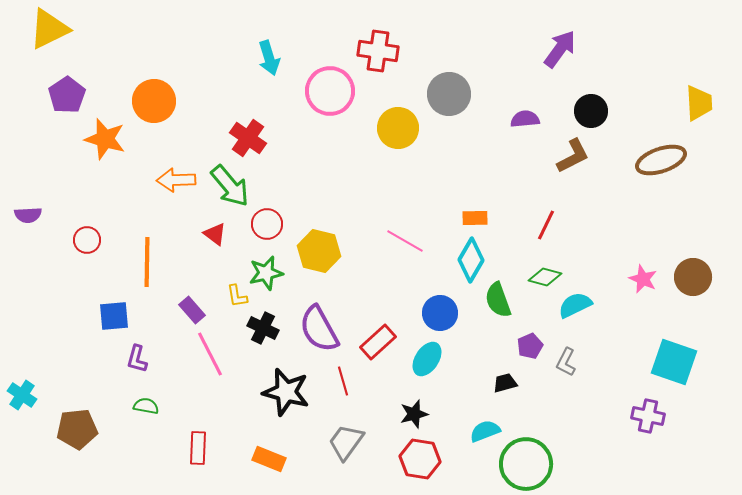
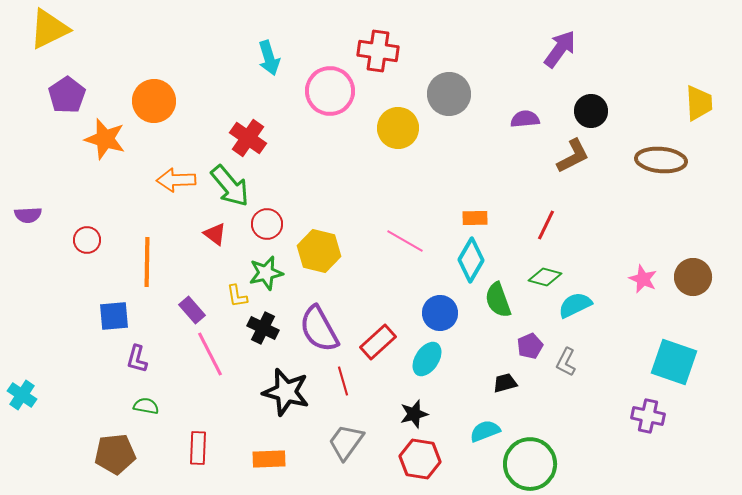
brown ellipse at (661, 160): rotated 24 degrees clockwise
brown pentagon at (77, 429): moved 38 px right, 25 px down
orange rectangle at (269, 459): rotated 24 degrees counterclockwise
green circle at (526, 464): moved 4 px right
